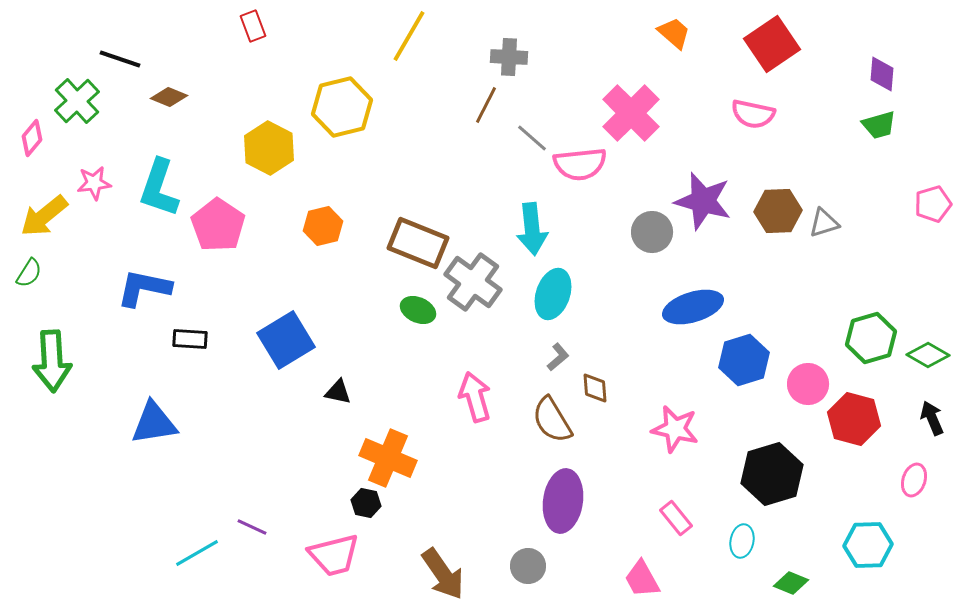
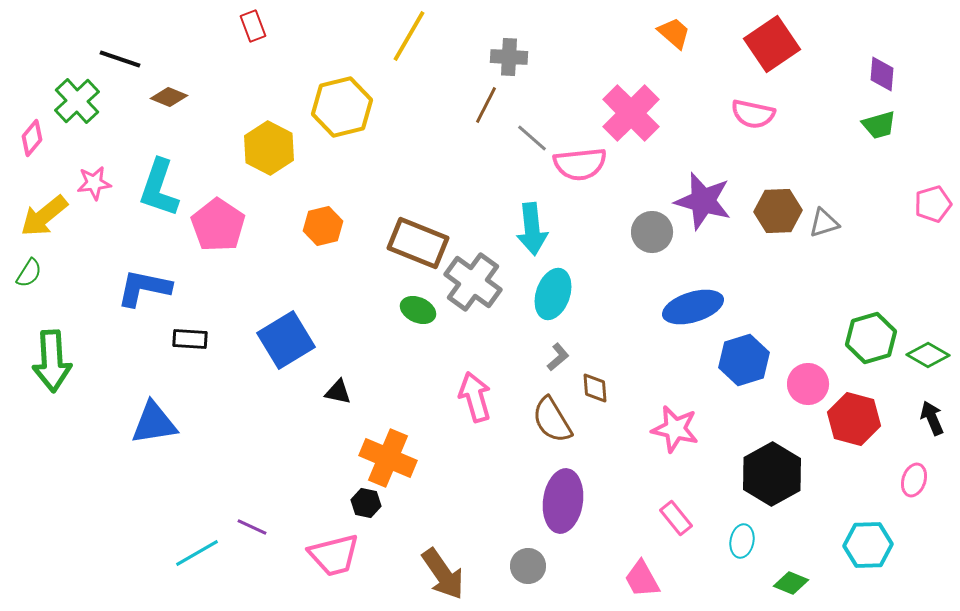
black hexagon at (772, 474): rotated 12 degrees counterclockwise
